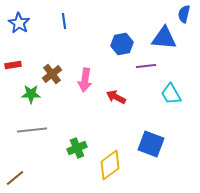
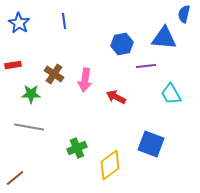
brown cross: moved 2 px right; rotated 18 degrees counterclockwise
gray line: moved 3 px left, 3 px up; rotated 16 degrees clockwise
